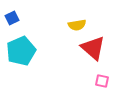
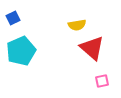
blue square: moved 1 px right
red triangle: moved 1 px left
pink square: rotated 24 degrees counterclockwise
